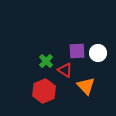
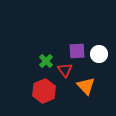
white circle: moved 1 px right, 1 px down
red triangle: rotated 21 degrees clockwise
